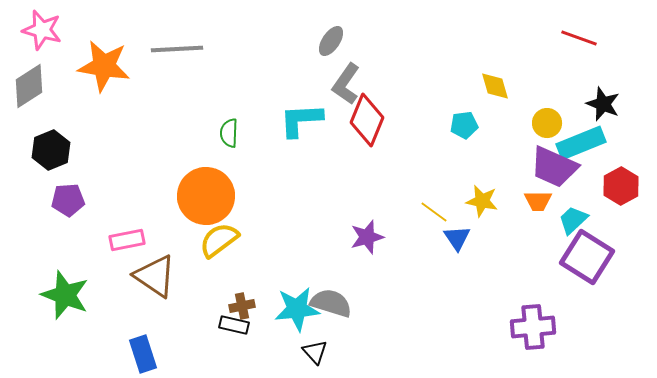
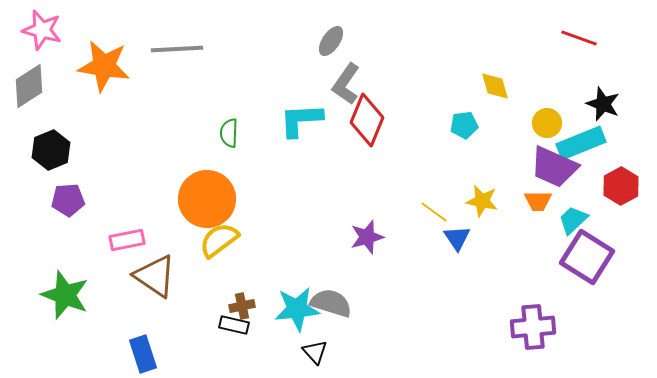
orange circle: moved 1 px right, 3 px down
